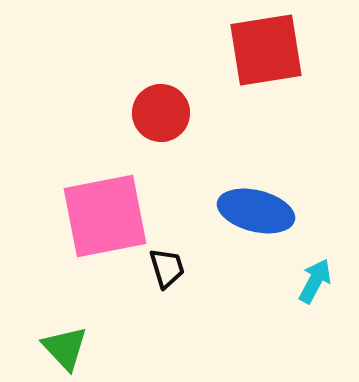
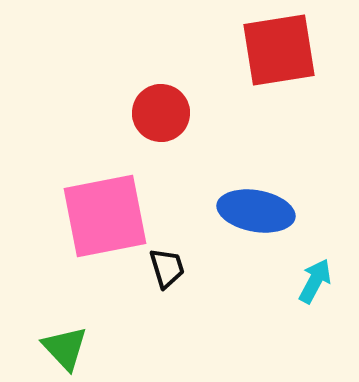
red square: moved 13 px right
blue ellipse: rotated 4 degrees counterclockwise
